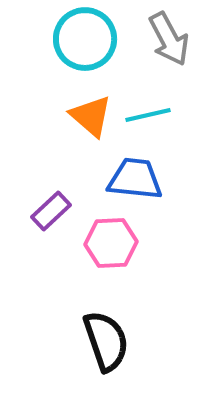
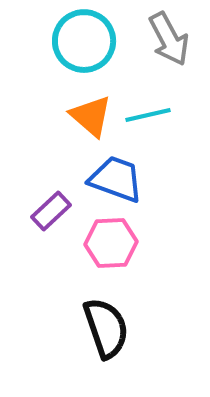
cyan circle: moved 1 px left, 2 px down
blue trapezoid: moved 19 px left; rotated 14 degrees clockwise
black semicircle: moved 13 px up
